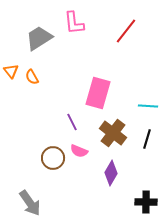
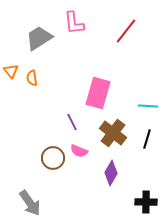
orange semicircle: moved 1 px down; rotated 21 degrees clockwise
